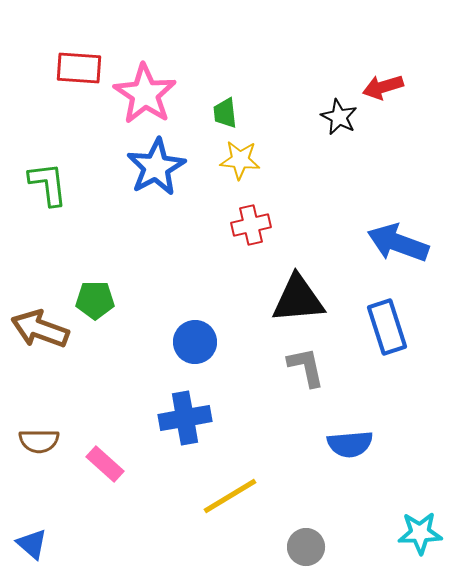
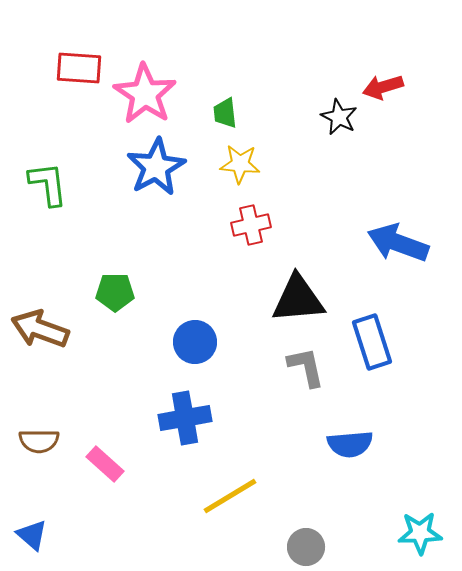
yellow star: moved 4 px down
green pentagon: moved 20 px right, 8 px up
blue rectangle: moved 15 px left, 15 px down
blue triangle: moved 9 px up
